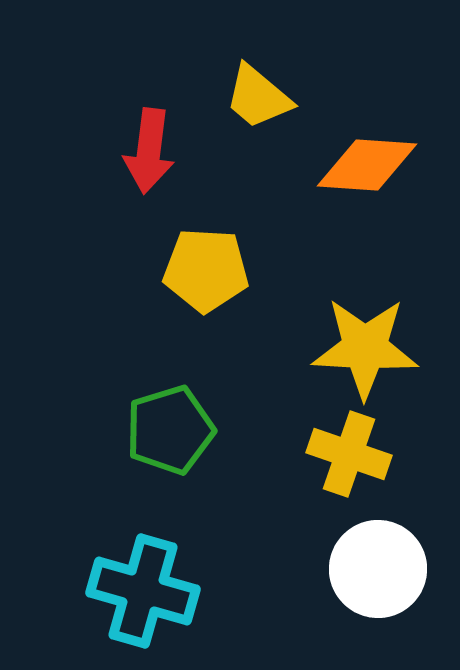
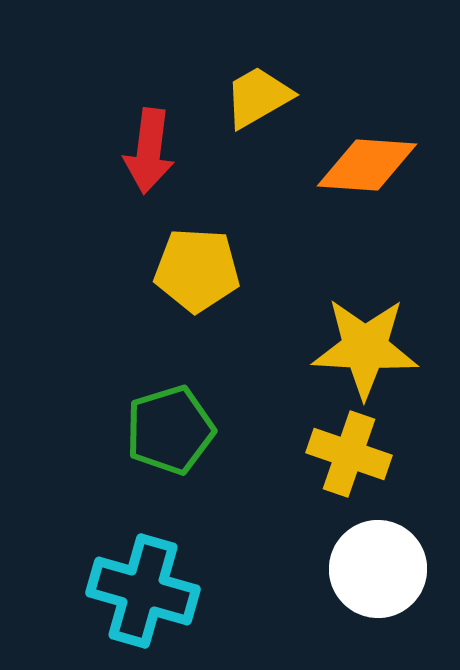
yellow trapezoid: rotated 110 degrees clockwise
yellow pentagon: moved 9 px left
